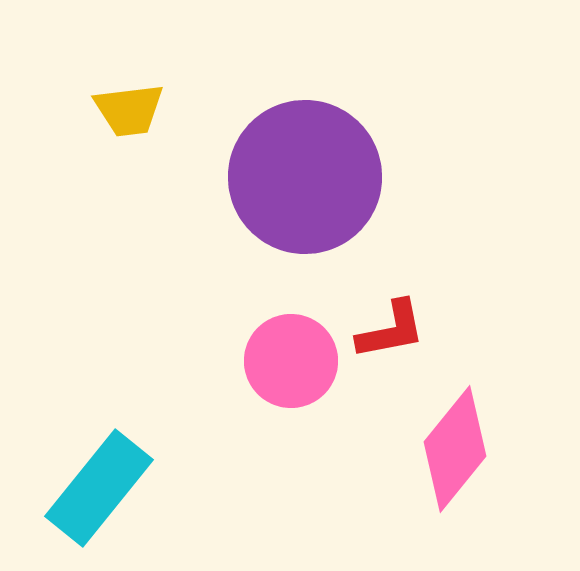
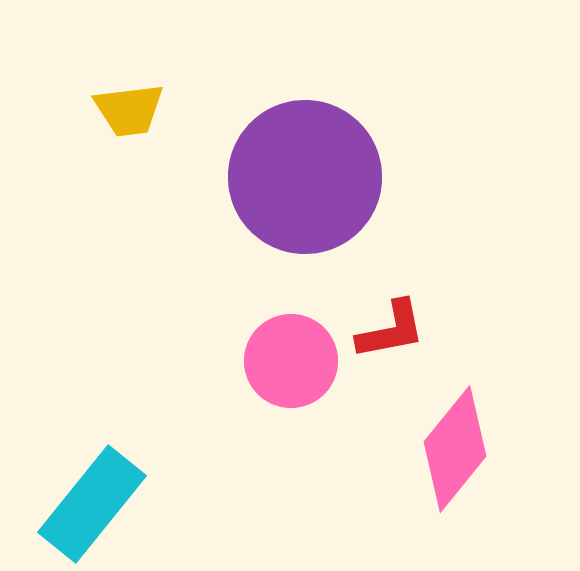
cyan rectangle: moved 7 px left, 16 px down
